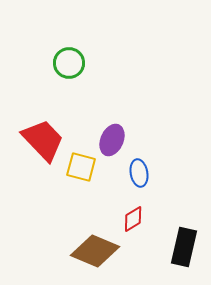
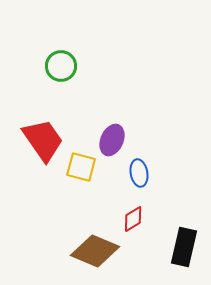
green circle: moved 8 px left, 3 px down
red trapezoid: rotated 9 degrees clockwise
